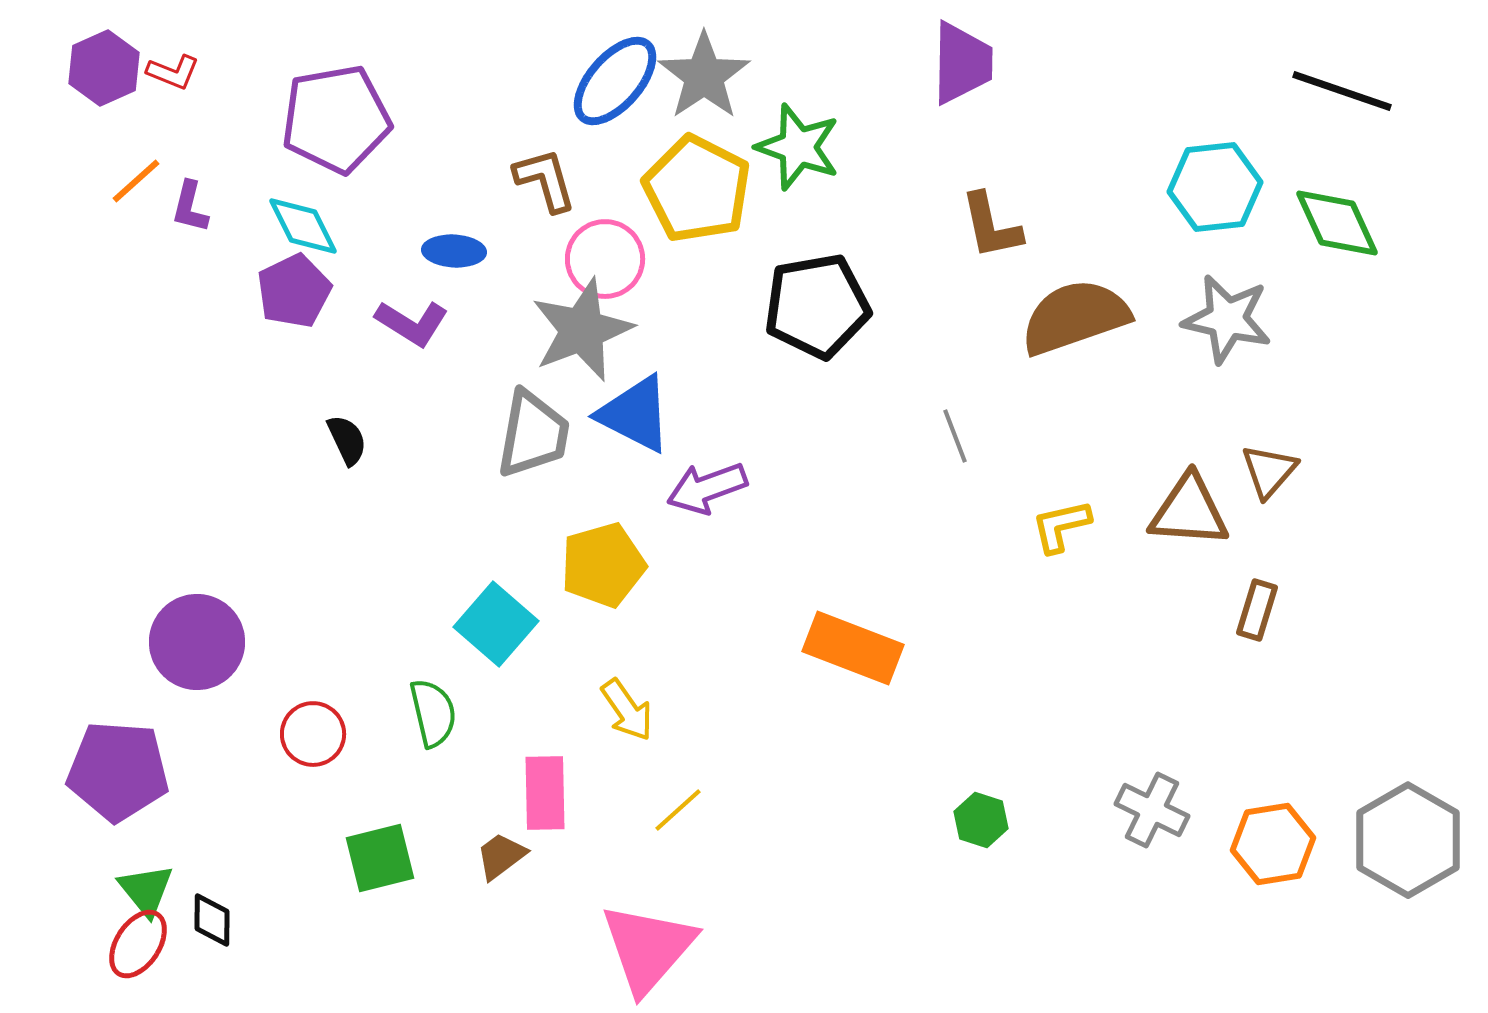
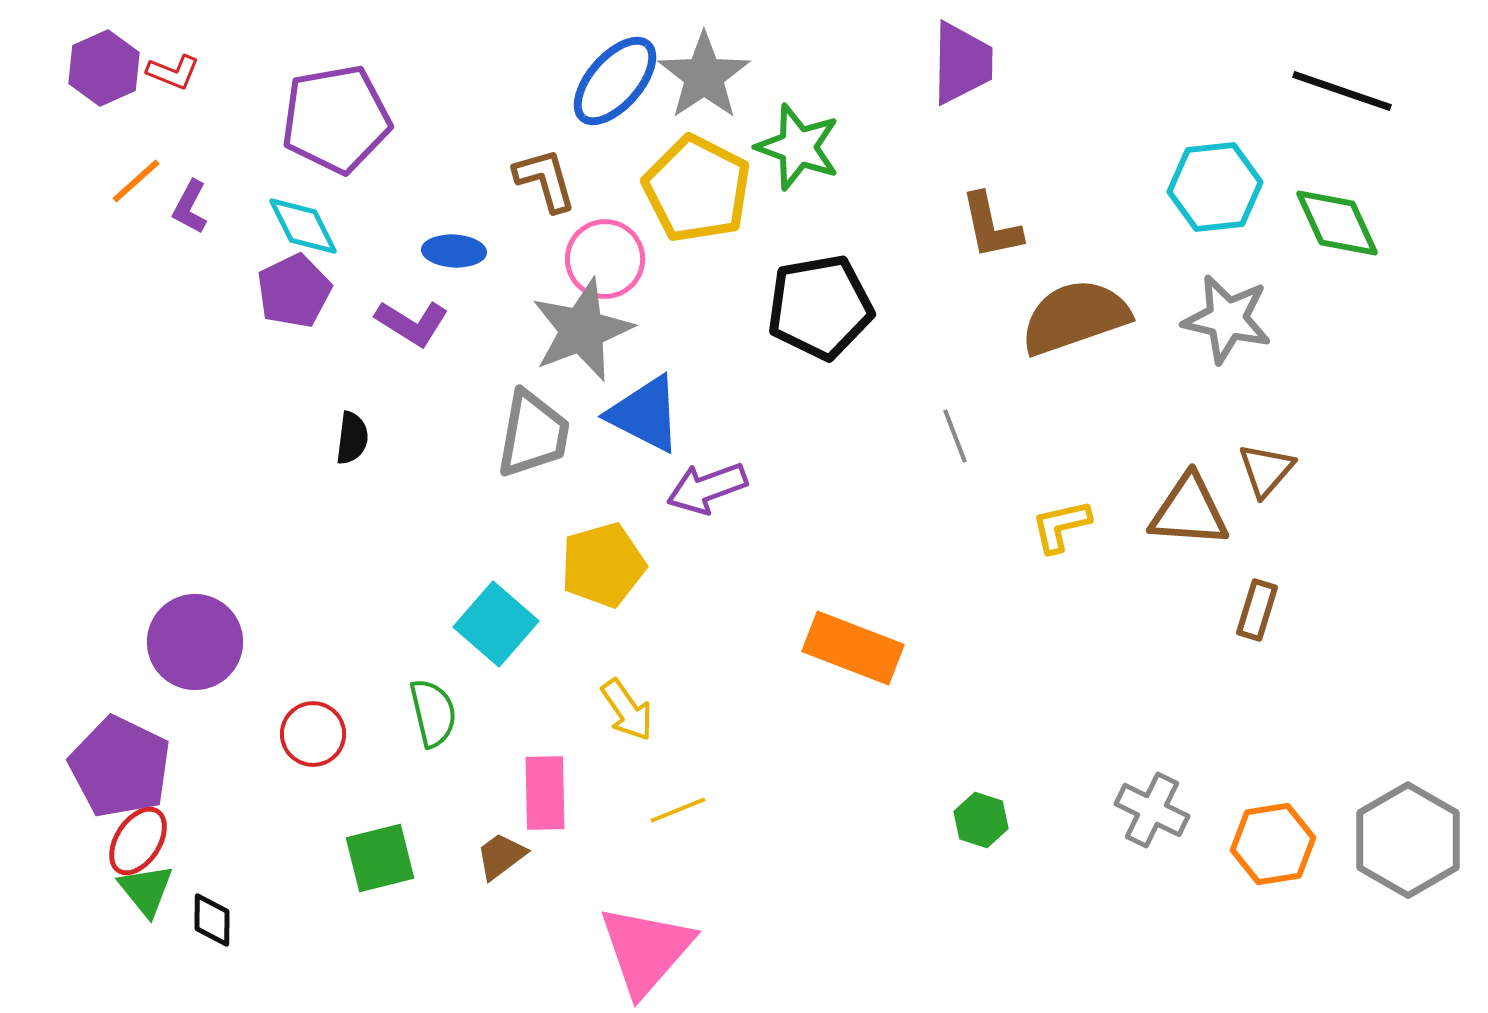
purple L-shape at (190, 207): rotated 14 degrees clockwise
black pentagon at (817, 306): moved 3 px right, 1 px down
blue triangle at (635, 414): moved 10 px right
black semicircle at (347, 440): moved 5 px right, 2 px up; rotated 32 degrees clockwise
brown triangle at (1269, 471): moved 3 px left, 1 px up
purple circle at (197, 642): moved 2 px left
purple pentagon at (118, 771): moved 2 px right, 4 px up; rotated 22 degrees clockwise
yellow line at (678, 810): rotated 20 degrees clockwise
red ellipse at (138, 944): moved 103 px up
pink triangle at (648, 948): moved 2 px left, 2 px down
